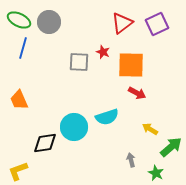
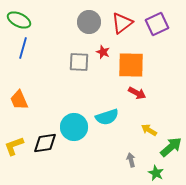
gray circle: moved 40 px right
yellow arrow: moved 1 px left, 1 px down
yellow L-shape: moved 4 px left, 25 px up
